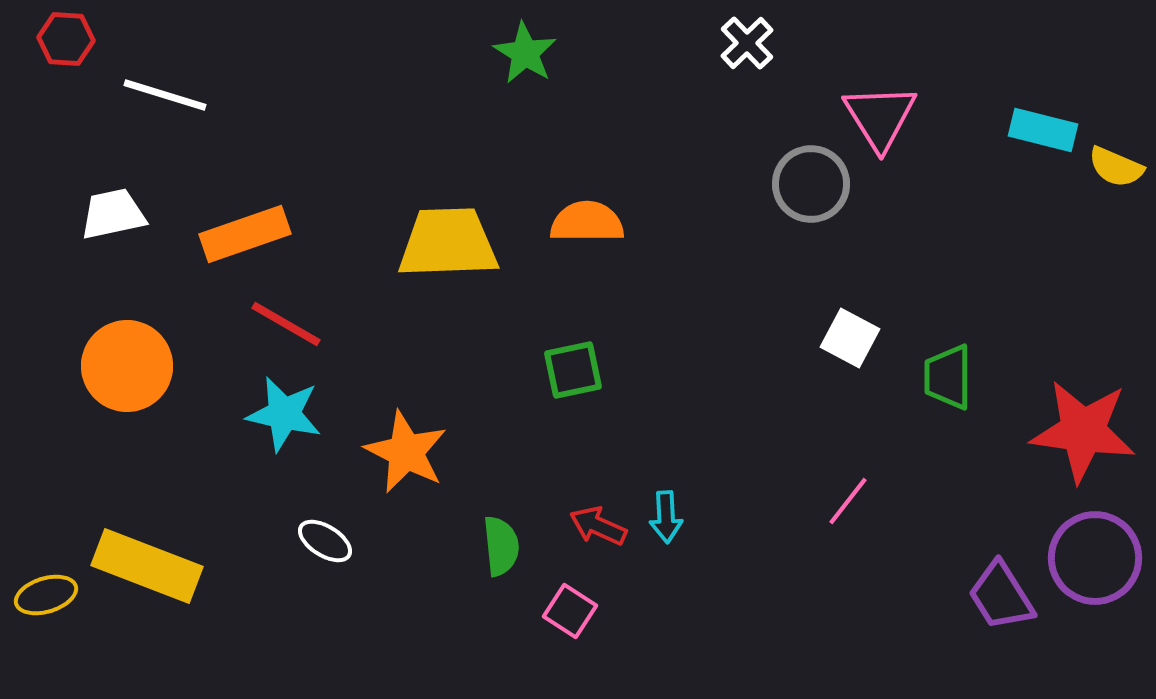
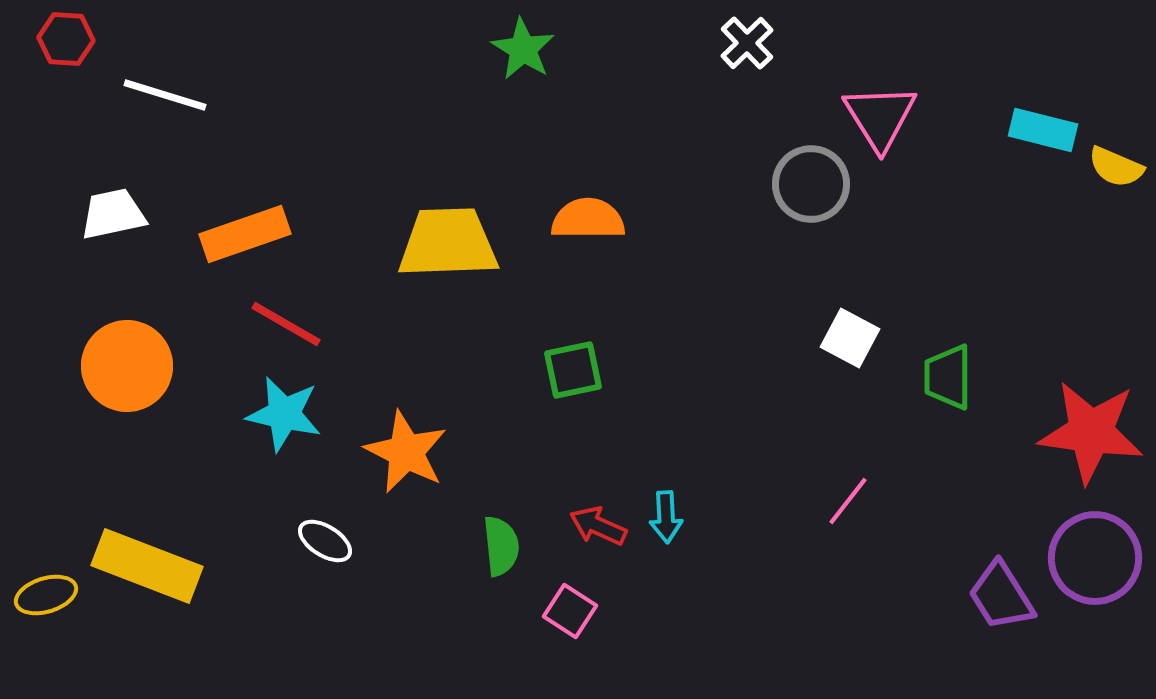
green star: moved 2 px left, 4 px up
orange semicircle: moved 1 px right, 3 px up
red star: moved 8 px right, 1 px down
